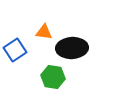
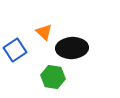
orange triangle: rotated 36 degrees clockwise
